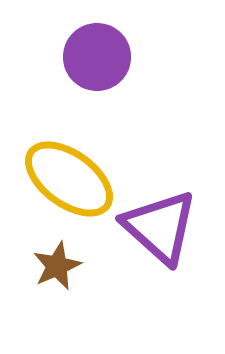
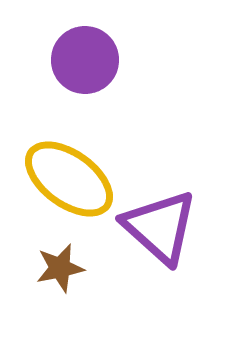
purple circle: moved 12 px left, 3 px down
brown star: moved 3 px right, 2 px down; rotated 12 degrees clockwise
